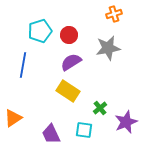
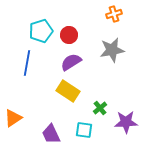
cyan pentagon: moved 1 px right
gray star: moved 4 px right, 2 px down
blue line: moved 4 px right, 2 px up
purple star: rotated 20 degrees clockwise
